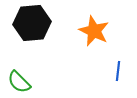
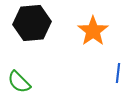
orange star: moved 1 px left; rotated 12 degrees clockwise
blue line: moved 2 px down
